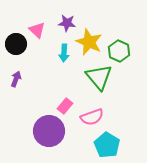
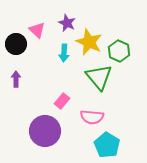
purple star: rotated 18 degrees clockwise
purple arrow: rotated 21 degrees counterclockwise
pink rectangle: moved 3 px left, 5 px up
pink semicircle: rotated 25 degrees clockwise
purple circle: moved 4 px left
